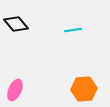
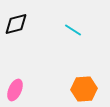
black diamond: rotated 65 degrees counterclockwise
cyan line: rotated 42 degrees clockwise
